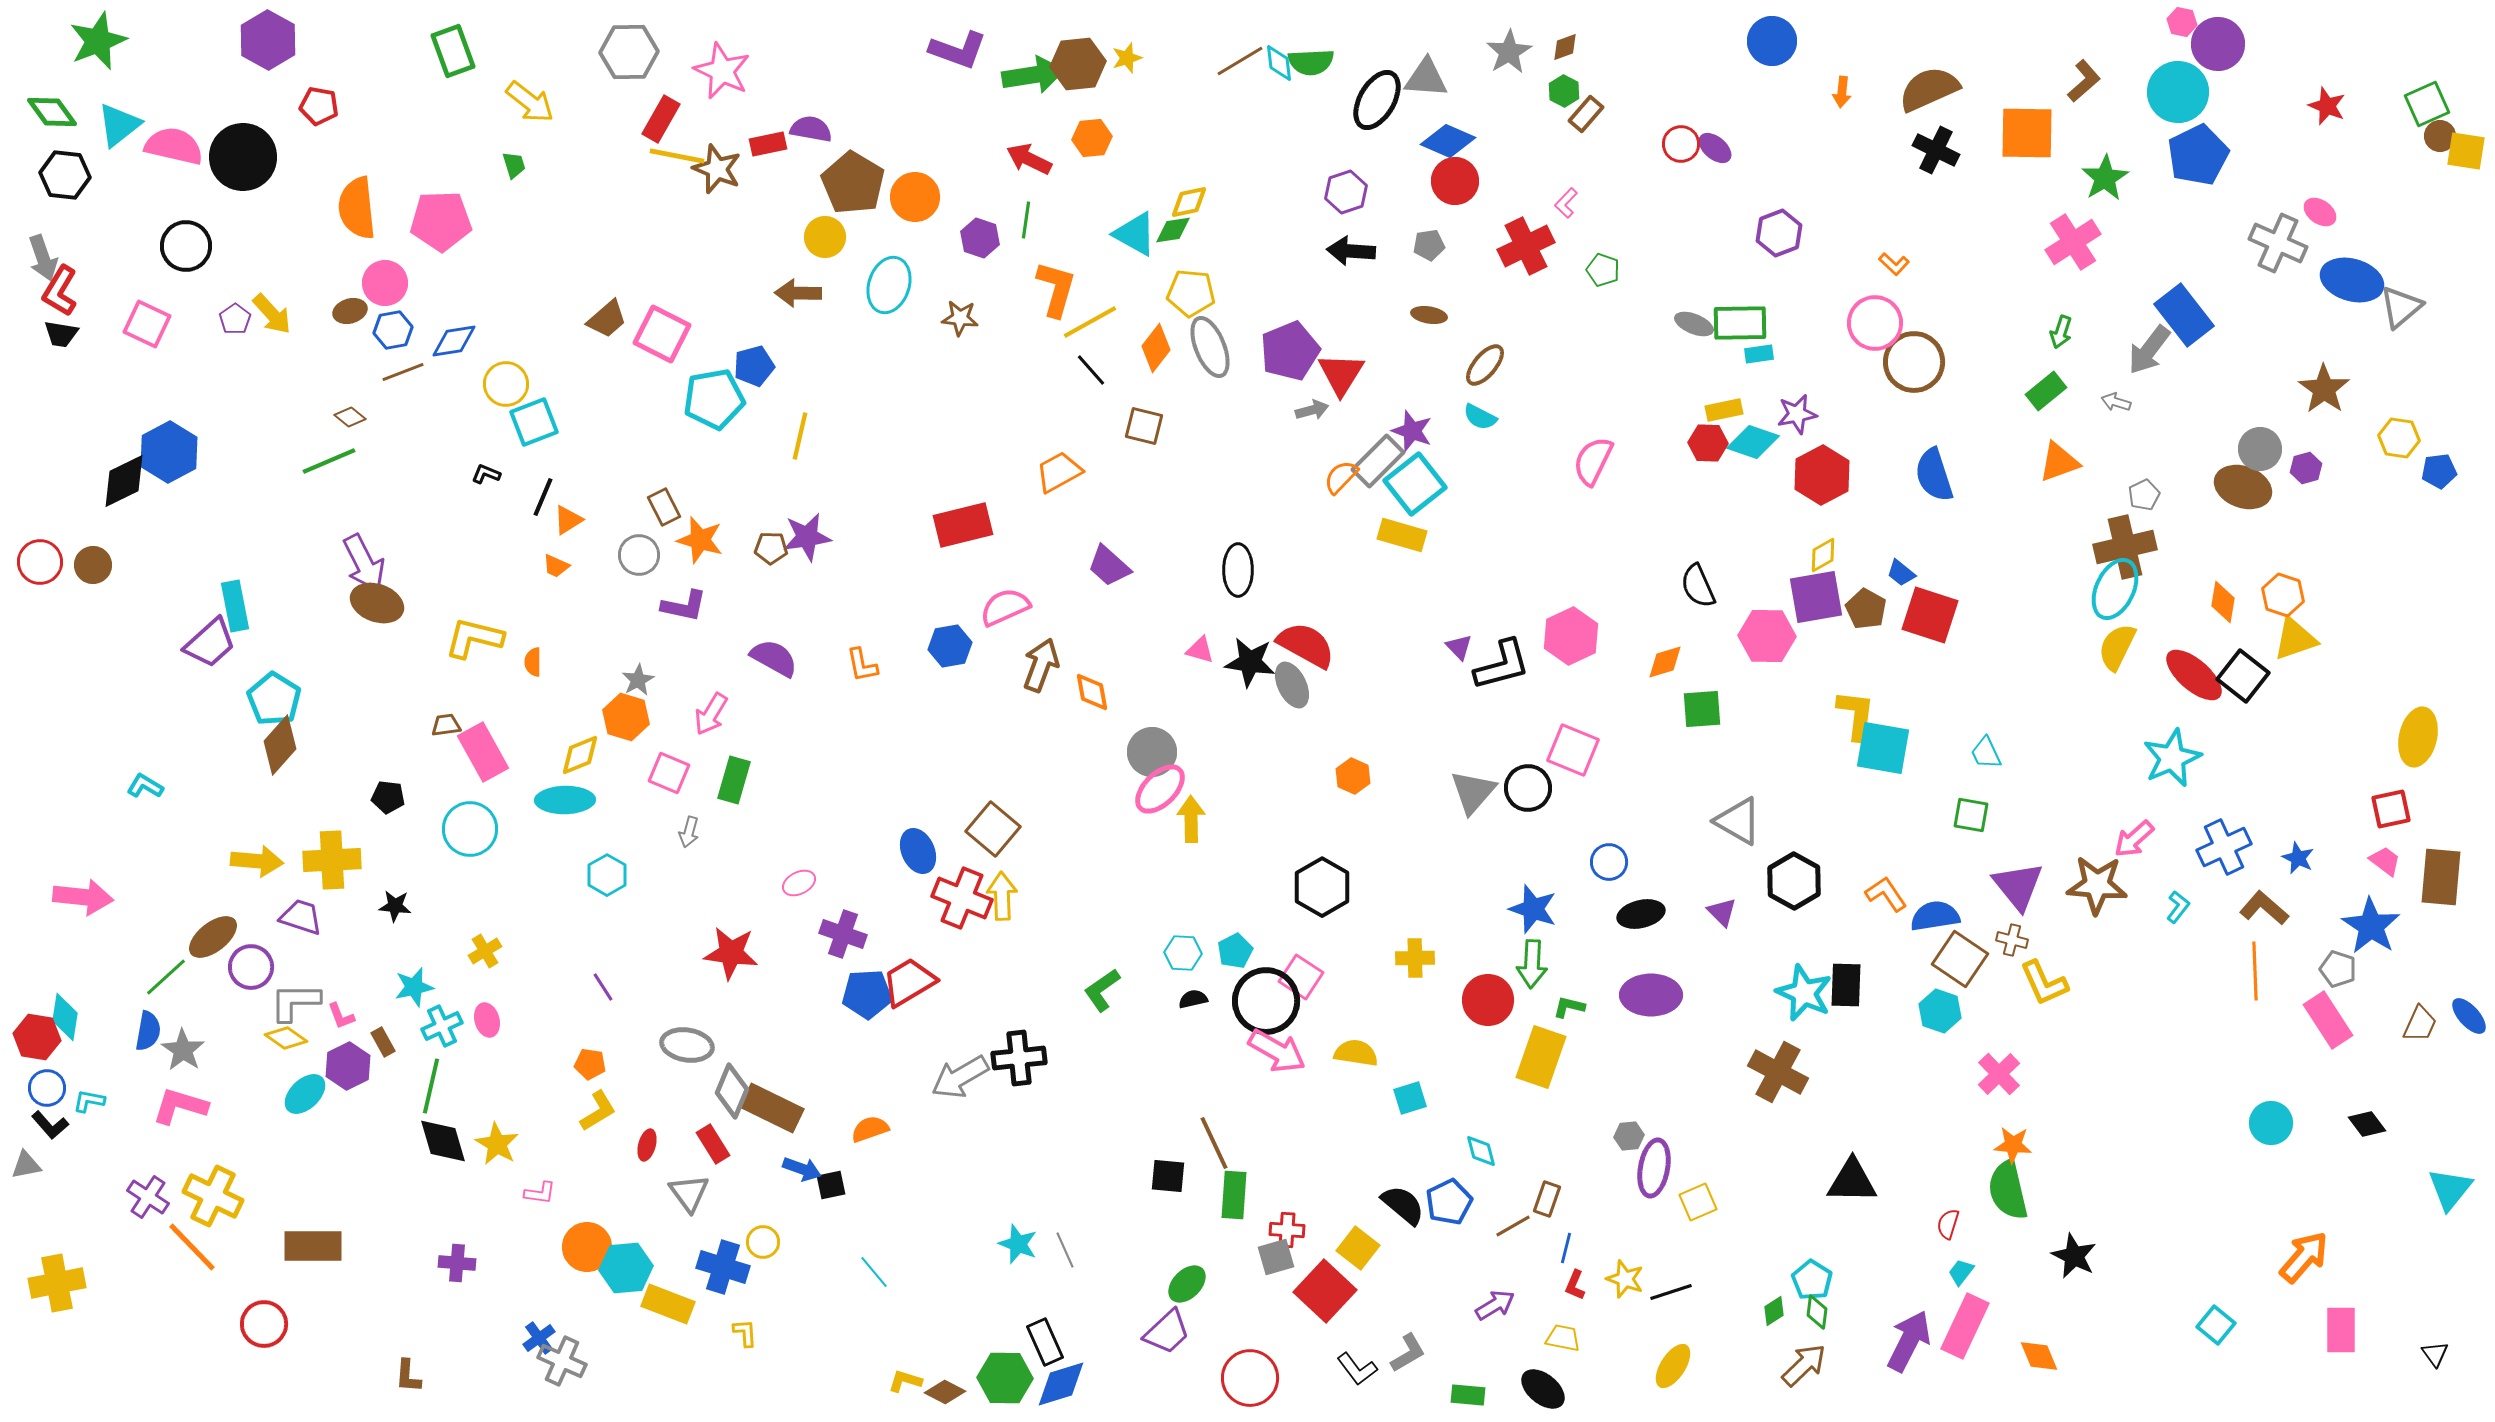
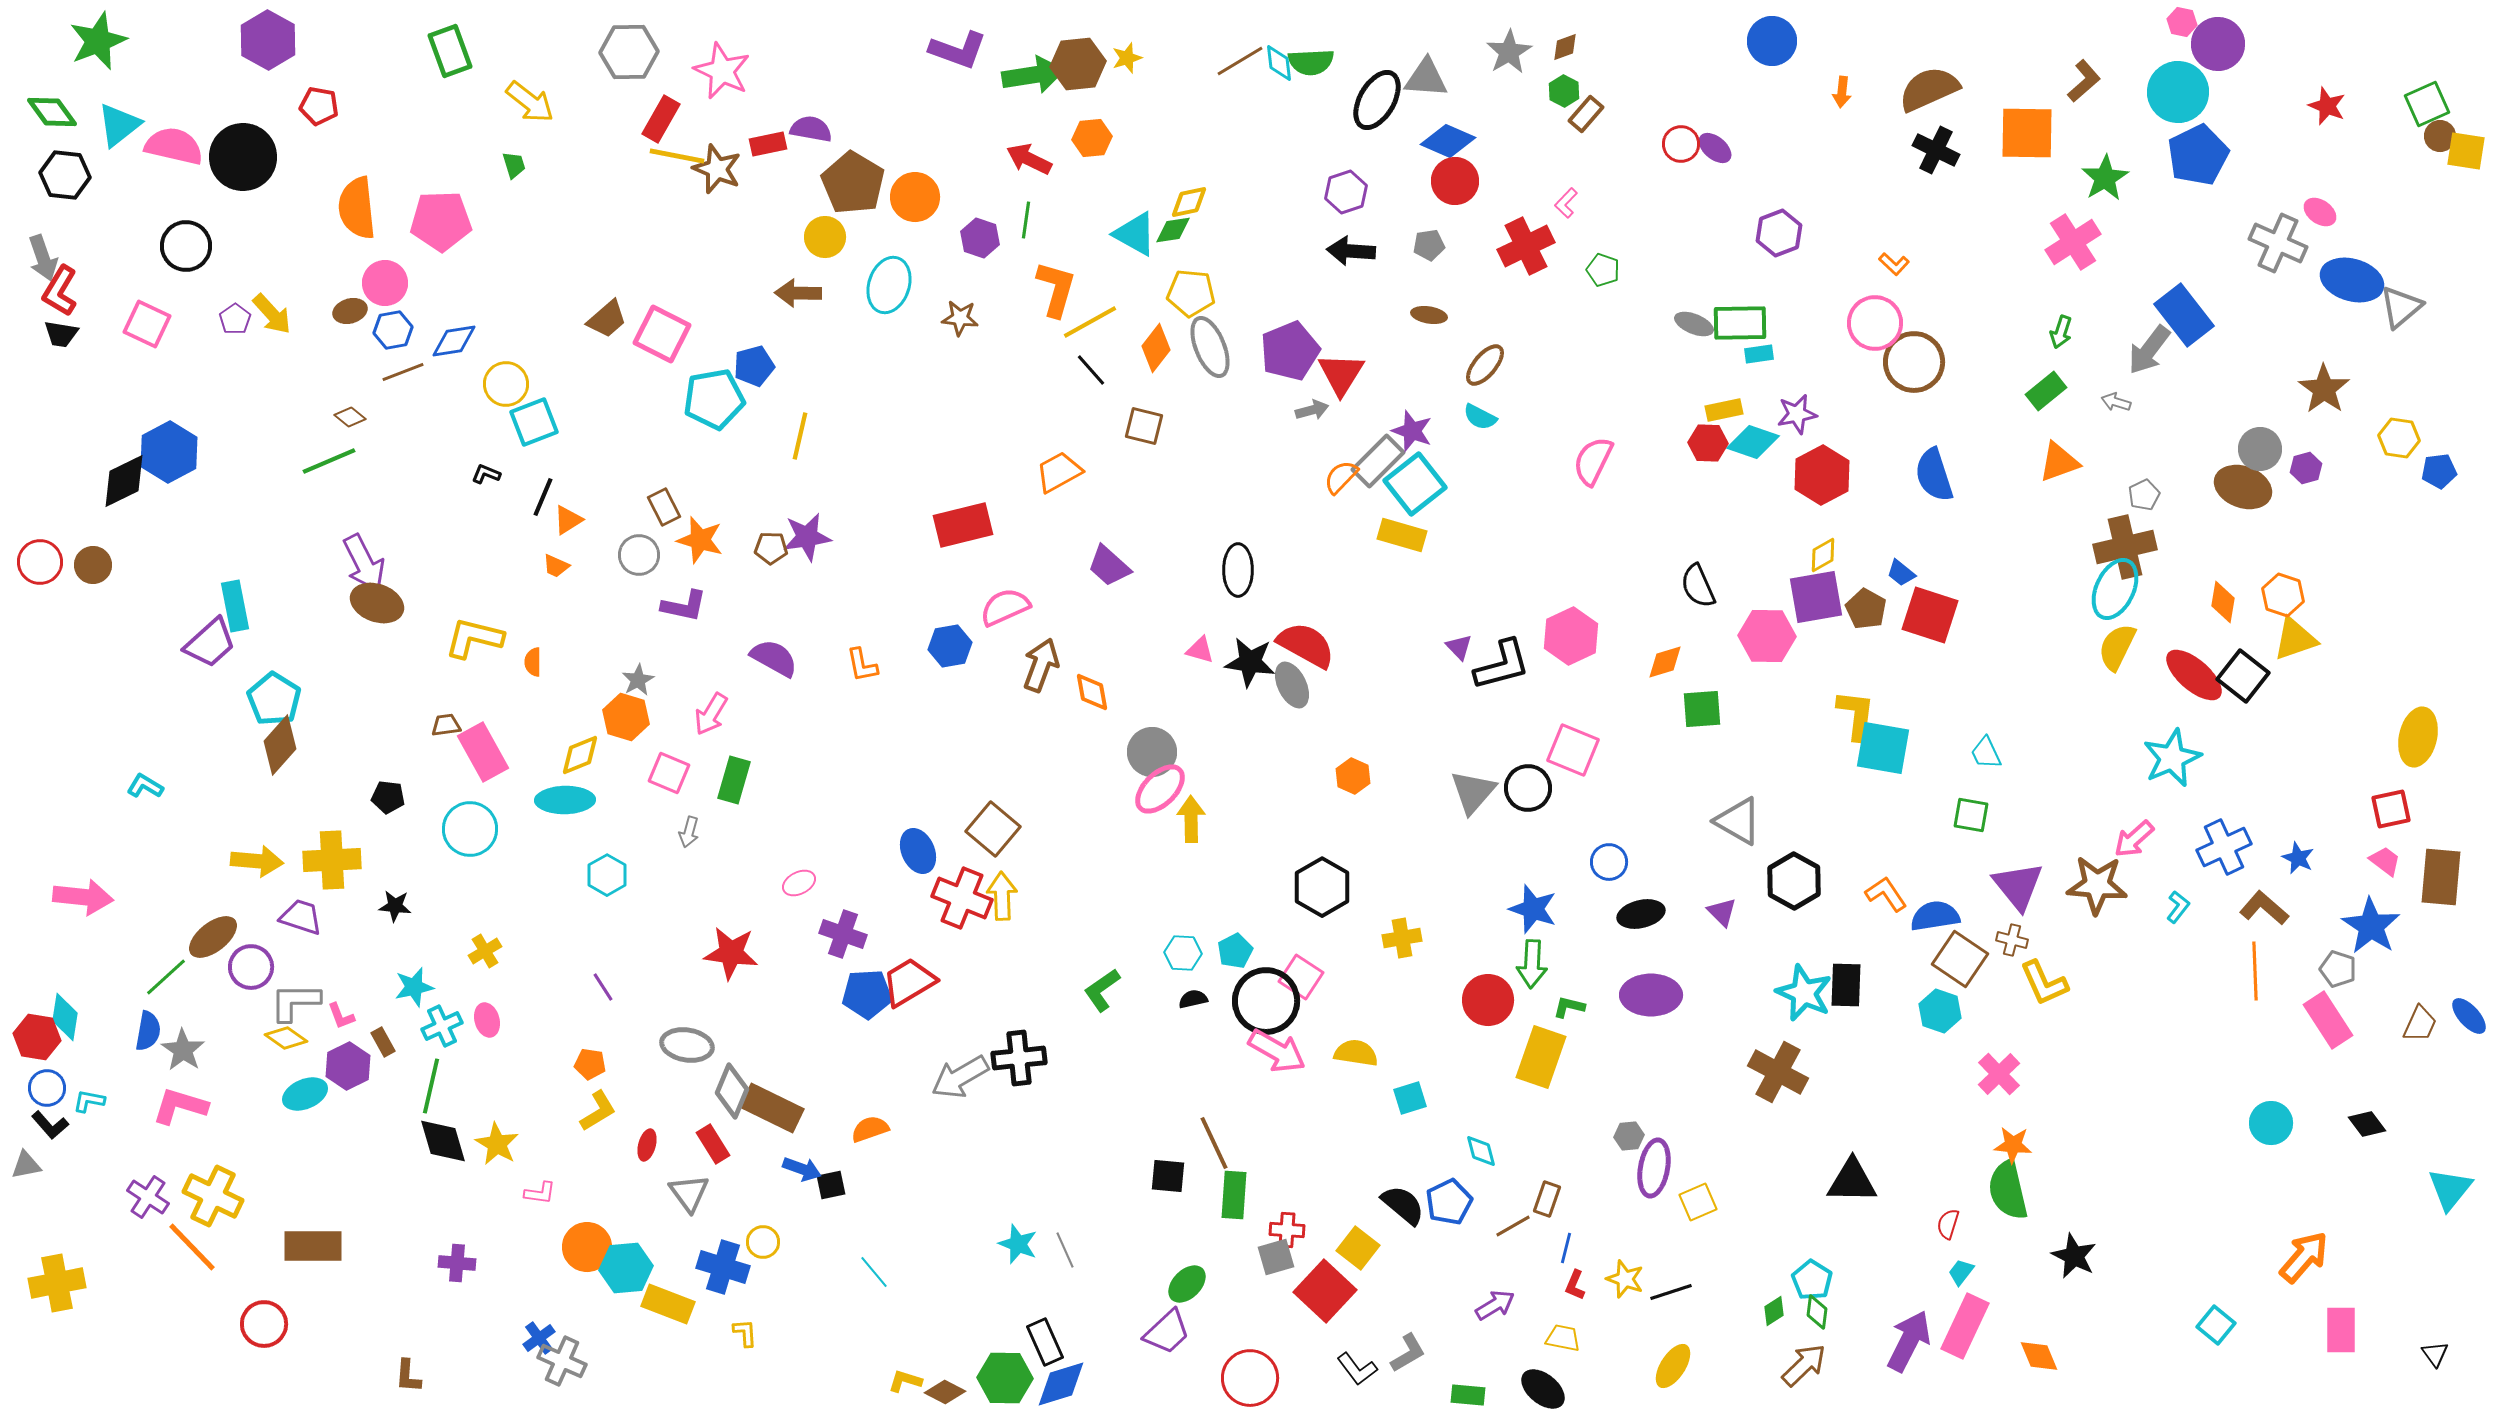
green rectangle at (453, 51): moved 3 px left
yellow cross at (1415, 958): moved 13 px left, 20 px up; rotated 9 degrees counterclockwise
cyan ellipse at (305, 1094): rotated 21 degrees clockwise
